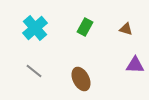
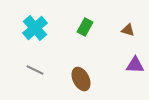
brown triangle: moved 2 px right, 1 px down
gray line: moved 1 px right, 1 px up; rotated 12 degrees counterclockwise
